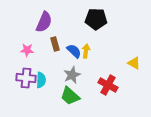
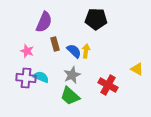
pink star: moved 1 px down; rotated 16 degrees clockwise
yellow triangle: moved 3 px right, 6 px down
cyan semicircle: moved 3 px up; rotated 70 degrees counterclockwise
